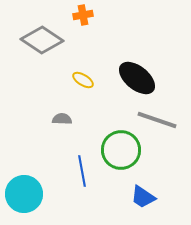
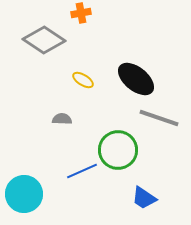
orange cross: moved 2 px left, 2 px up
gray diamond: moved 2 px right
black ellipse: moved 1 px left, 1 px down
gray line: moved 2 px right, 2 px up
green circle: moved 3 px left
blue line: rotated 76 degrees clockwise
blue trapezoid: moved 1 px right, 1 px down
